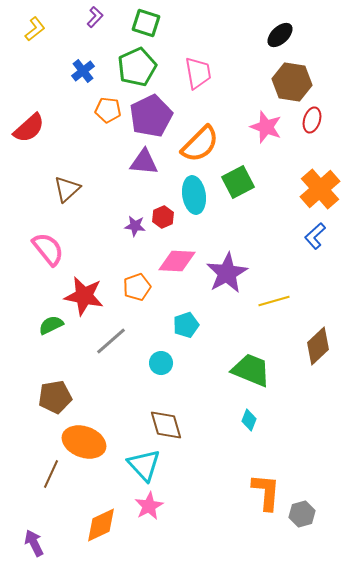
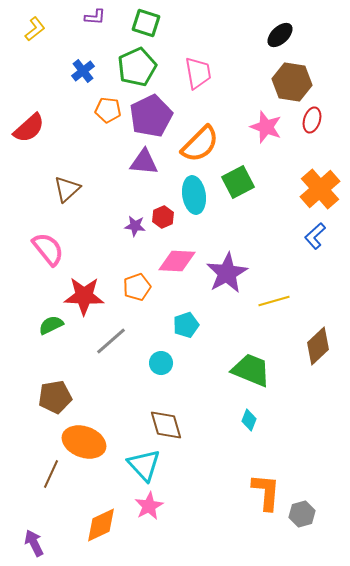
purple L-shape at (95, 17): rotated 50 degrees clockwise
red star at (84, 296): rotated 9 degrees counterclockwise
